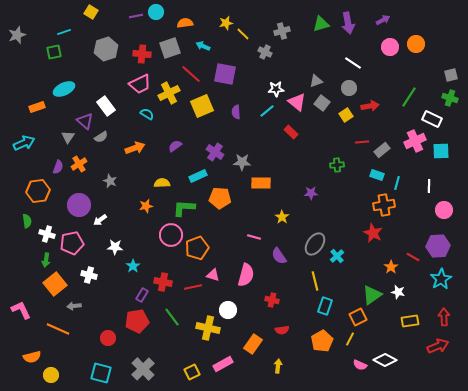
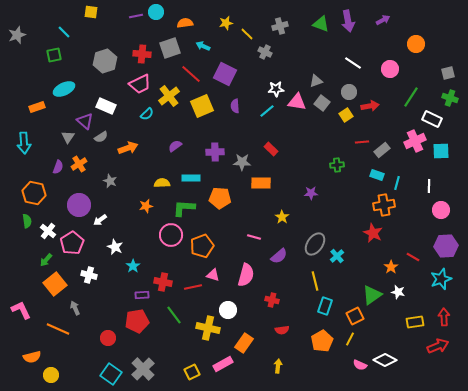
yellow square at (91, 12): rotated 24 degrees counterclockwise
purple arrow at (348, 23): moved 2 px up
green triangle at (321, 24): rotated 36 degrees clockwise
gray cross at (282, 31): moved 2 px left, 5 px up
cyan line at (64, 32): rotated 64 degrees clockwise
yellow line at (243, 34): moved 4 px right
pink circle at (390, 47): moved 22 px down
gray hexagon at (106, 49): moved 1 px left, 12 px down
green square at (54, 52): moved 3 px down
purple square at (225, 74): rotated 15 degrees clockwise
gray square at (451, 75): moved 3 px left, 2 px up
gray circle at (349, 88): moved 4 px down
yellow cross at (169, 93): moved 3 px down; rotated 10 degrees counterclockwise
green line at (409, 97): moved 2 px right
pink triangle at (297, 102): rotated 30 degrees counterclockwise
white rectangle at (106, 106): rotated 30 degrees counterclockwise
purple semicircle at (236, 112): moved 1 px left, 6 px up
cyan semicircle at (147, 114): rotated 104 degrees clockwise
red rectangle at (291, 132): moved 20 px left, 17 px down
cyan arrow at (24, 143): rotated 110 degrees clockwise
orange arrow at (135, 148): moved 7 px left
purple cross at (215, 152): rotated 36 degrees counterclockwise
cyan rectangle at (198, 176): moved 7 px left, 2 px down; rotated 24 degrees clockwise
orange hexagon at (38, 191): moved 4 px left, 2 px down; rotated 20 degrees clockwise
pink circle at (444, 210): moved 3 px left
white cross at (47, 234): moved 1 px right, 3 px up; rotated 21 degrees clockwise
pink pentagon at (72, 243): rotated 20 degrees counterclockwise
purple hexagon at (438, 246): moved 8 px right
white star at (115, 247): rotated 21 degrees clockwise
orange pentagon at (197, 248): moved 5 px right, 2 px up
purple semicircle at (279, 256): rotated 96 degrees counterclockwise
green arrow at (46, 260): rotated 32 degrees clockwise
cyan star at (441, 279): rotated 10 degrees clockwise
purple rectangle at (142, 295): rotated 56 degrees clockwise
gray arrow at (74, 306): moved 1 px right, 2 px down; rotated 72 degrees clockwise
green line at (172, 317): moved 2 px right, 2 px up
orange square at (358, 317): moved 3 px left, 1 px up
yellow rectangle at (410, 321): moved 5 px right, 1 px down
orange rectangle at (253, 344): moved 9 px left, 1 px up
cyan square at (101, 373): moved 10 px right, 1 px down; rotated 20 degrees clockwise
